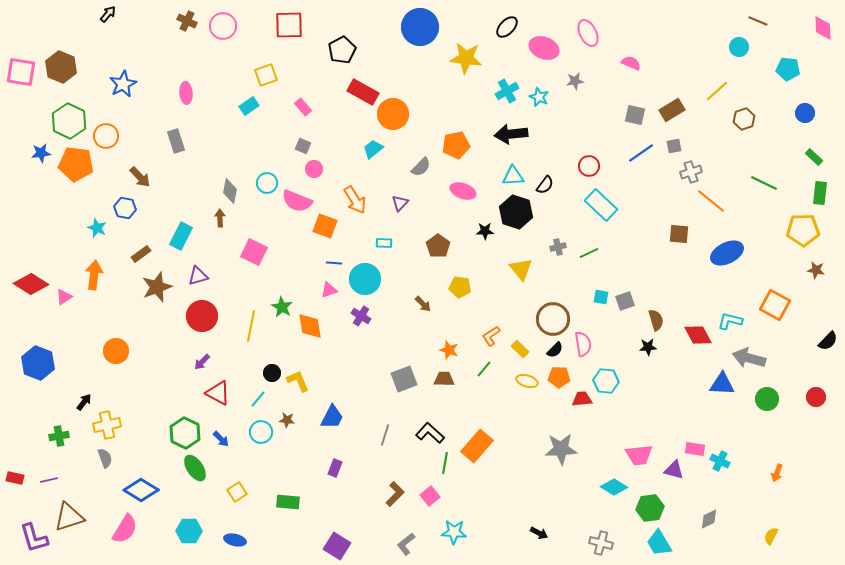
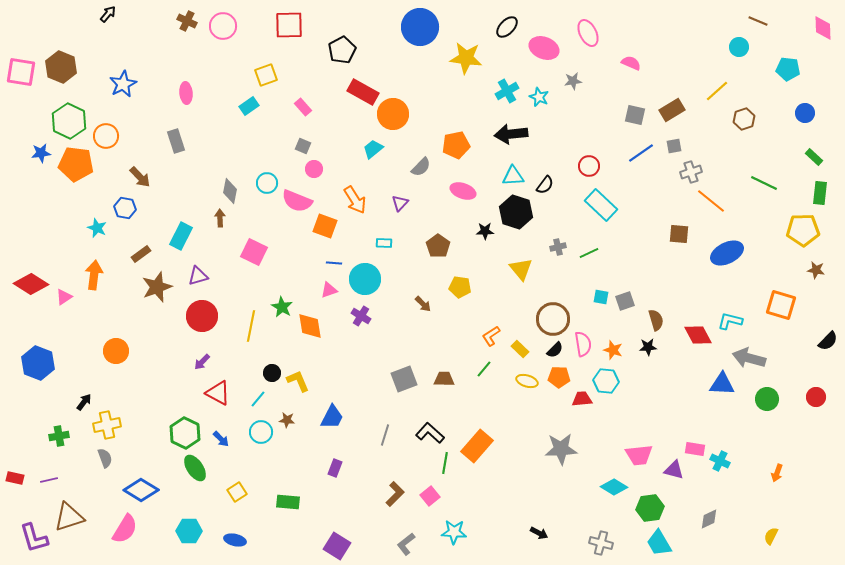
gray star at (575, 81): moved 2 px left
orange square at (775, 305): moved 6 px right; rotated 12 degrees counterclockwise
orange star at (449, 350): moved 164 px right
